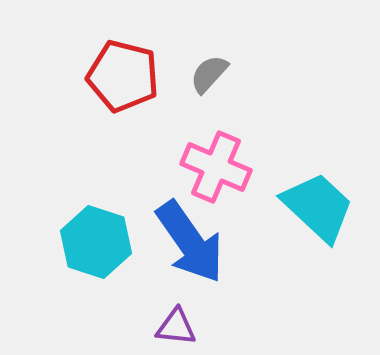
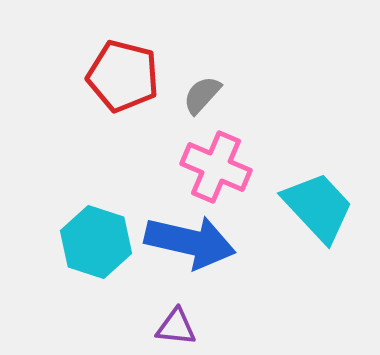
gray semicircle: moved 7 px left, 21 px down
cyan trapezoid: rotated 4 degrees clockwise
blue arrow: rotated 42 degrees counterclockwise
